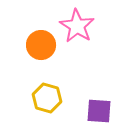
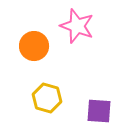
pink star: rotated 12 degrees counterclockwise
orange circle: moved 7 px left, 1 px down
